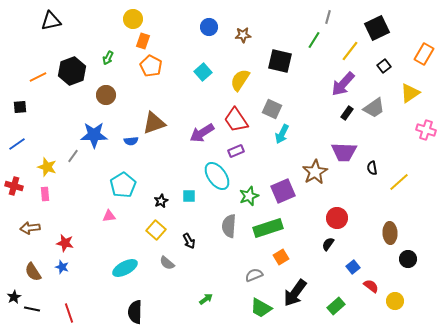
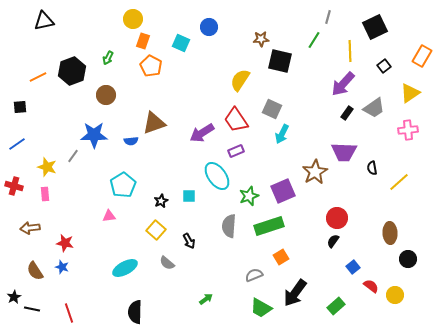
black triangle at (51, 21): moved 7 px left
black square at (377, 28): moved 2 px left, 1 px up
brown star at (243, 35): moved 18 px right, 4 px down
yellow line at (350, 51): rotated 40 degrees counterclockwise
orange rectangle at (424, 54): moved 2 px left, 2 px down
cyan square at (203, 72): moved 22 px left, 29 px up; rotated 24 degrees counterclockwise
pink cross at (426, 130): moved 18 px left; rotated 24 degrees counterclockwise
green rectangle at (268, 228): moved 1 px right, 2 px up
black semicircle at (328, 244): moved 5 px right, 3 px up
brown semicircle at (33, 272): moved 2 px right, 1 px up
yellow circle at (395, 301): moved 6 px up
